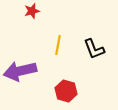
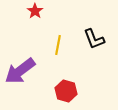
red star: moved 3 px right; rotated 21 degrees counterclockwise
black L-shape: moved 10 px up
purple arrow: rotated 24 degrees counterclockwise
